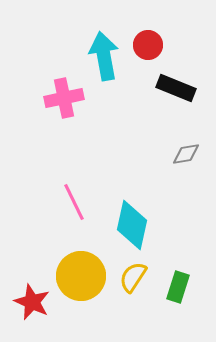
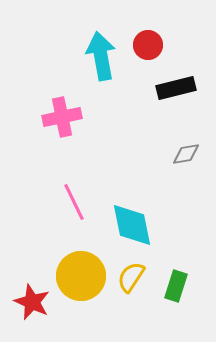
cyan arrow: moved 3 px left
black rectangle: rotated 36 degrees counterclockwise
pink cross: moved 2 px left, 19 px down
cyan diamond: rotated 24 degrees counterclockwise
yellow semicircle: moved 2 px left
green rectangle: moved 2 px left, 1 px up
